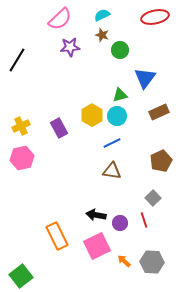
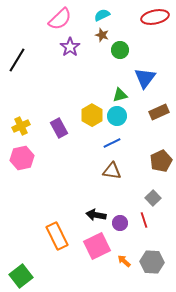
purple star: rotated 30 degrees counterclockwise
